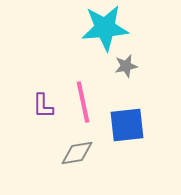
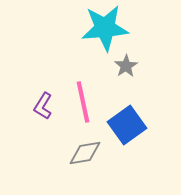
gray star: rotated 20 degrees counterclockwise
purple L-shape: rotated 32 degrees clockwise
blue square: rotated 30 degrees counterclockwise
gray diamond: moved 8 px right
